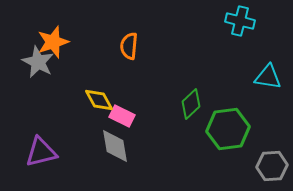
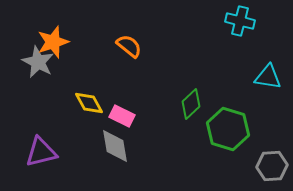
orange semicircle: rotated 124 degrees clockwise
yellow diamond: moved 10 px left, 3 px down
green hexagon: rotated 24 degrees clockwise
